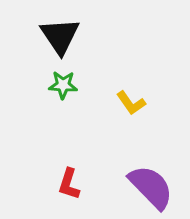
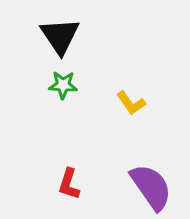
purple semicircle: rotated 9 degrees clockwise
